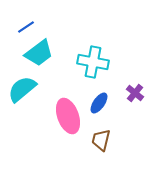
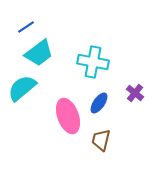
cyan semicircle: moved 1 px up
